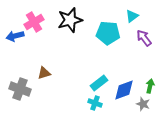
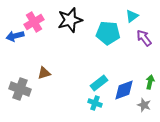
green arrow: moved 4 px up
gray star: moved 1 px right, 1 px down
